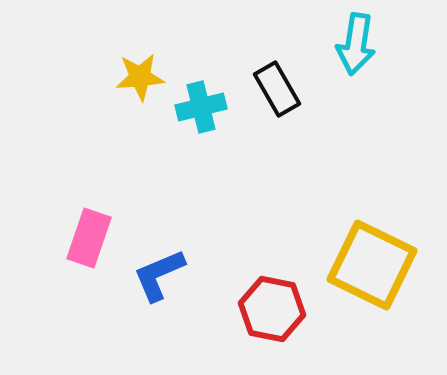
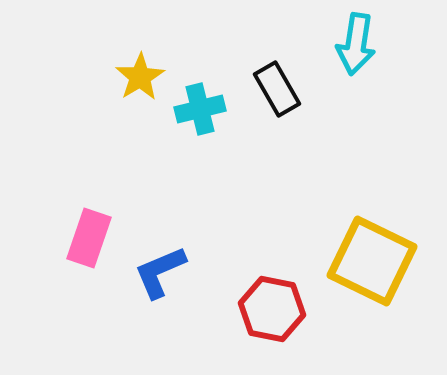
yellow star: rotated 27 degrees counterclockwise
cyan cross: moved 1 px left, 2 px down
yellow square: moved 4 px up
blue L-shape: moved 1 px right, 3 px up
